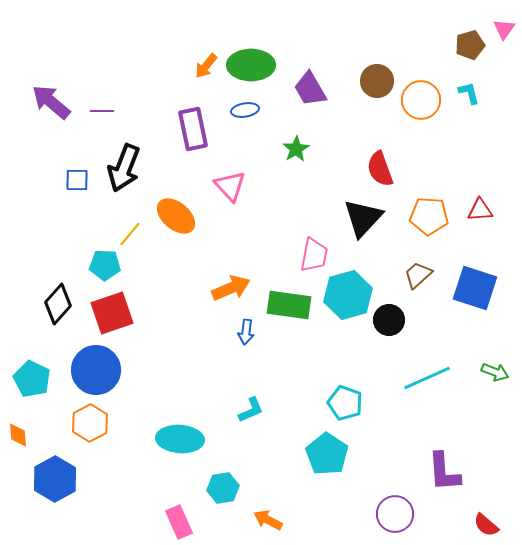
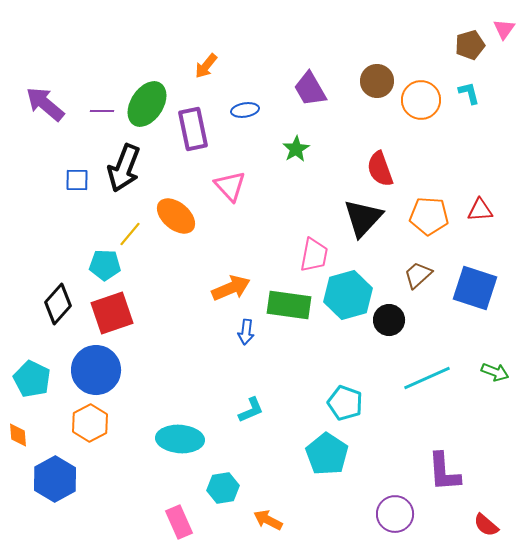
green ellipse at (251, 65): moved 104 px left, 39 px down; rotated 57 degrees counterclockwise
purple arrow at (51, 102): moved 6 px left, 2 px down
